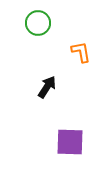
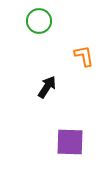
green circle: moved 1 px right, 2 px up
orange L-shape: moved 3 px right, 4 px down
